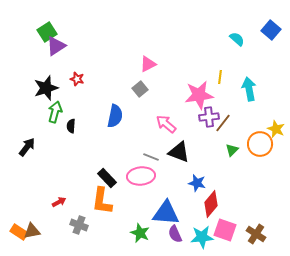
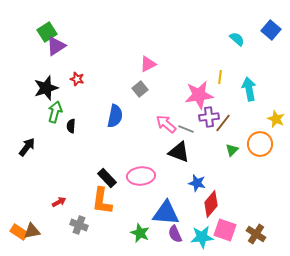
yellow star: moved 10 px up
gray line: moved 35 px right, 28 px up
